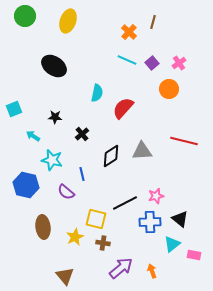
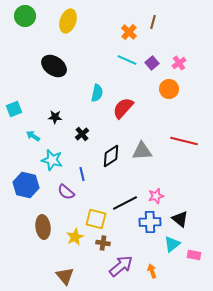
purple arrow: moved 2 px up
